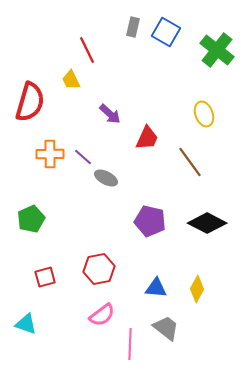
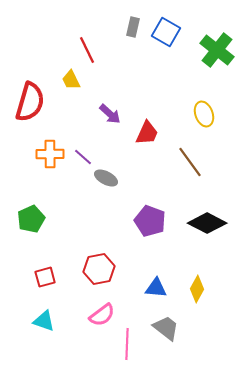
red trapezoid: moved 5 px up
purple pentagon: rotated 8 degrees clockwise
cyan triangle: moved 18 px right, 3 px up
pink line: moved 3 px left
